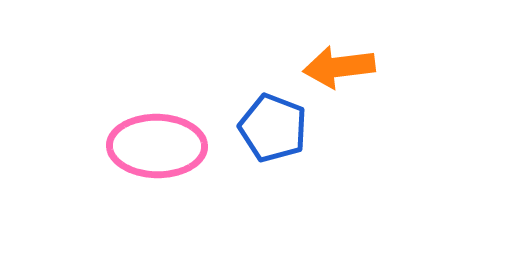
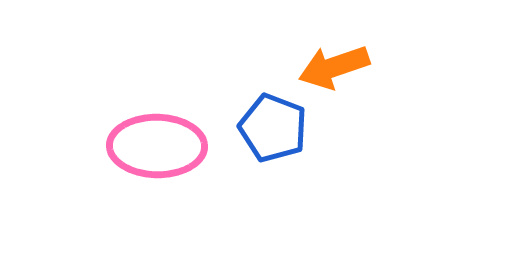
orange arrow: moved 5 px left; rotated 12 degrees counterclockwise
